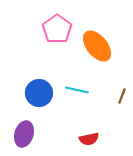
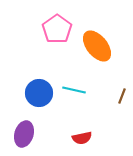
cyan line: moved 3 px left
red semicircle: moved 7 px left, 1 px up
